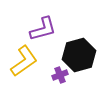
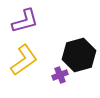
purple L-shape: moved 18 px left, 8 px up
yellow L-shape: moved 1 px up
